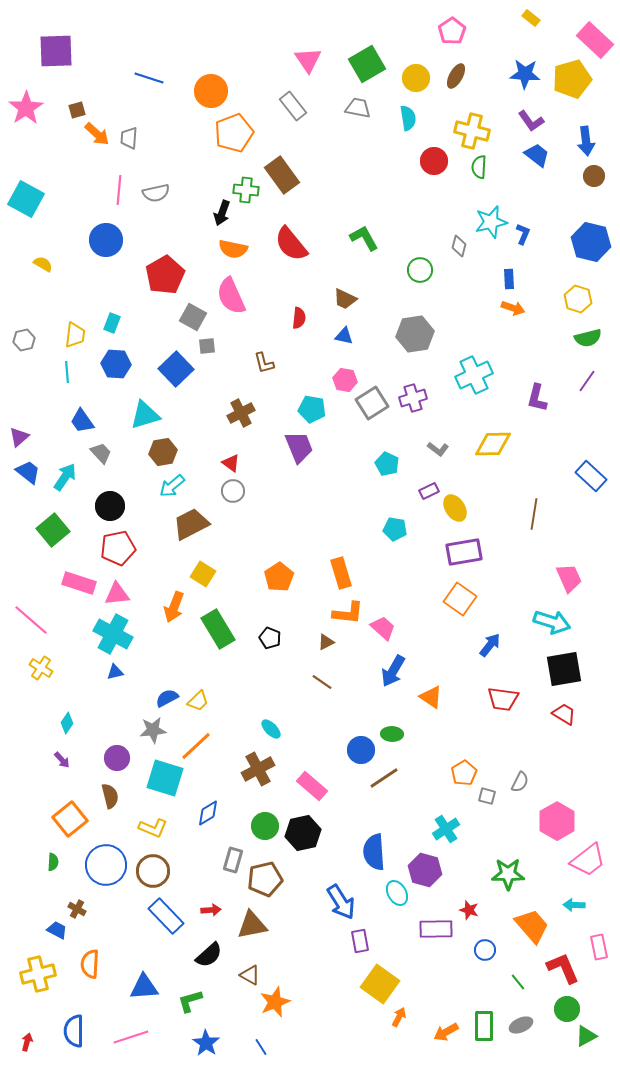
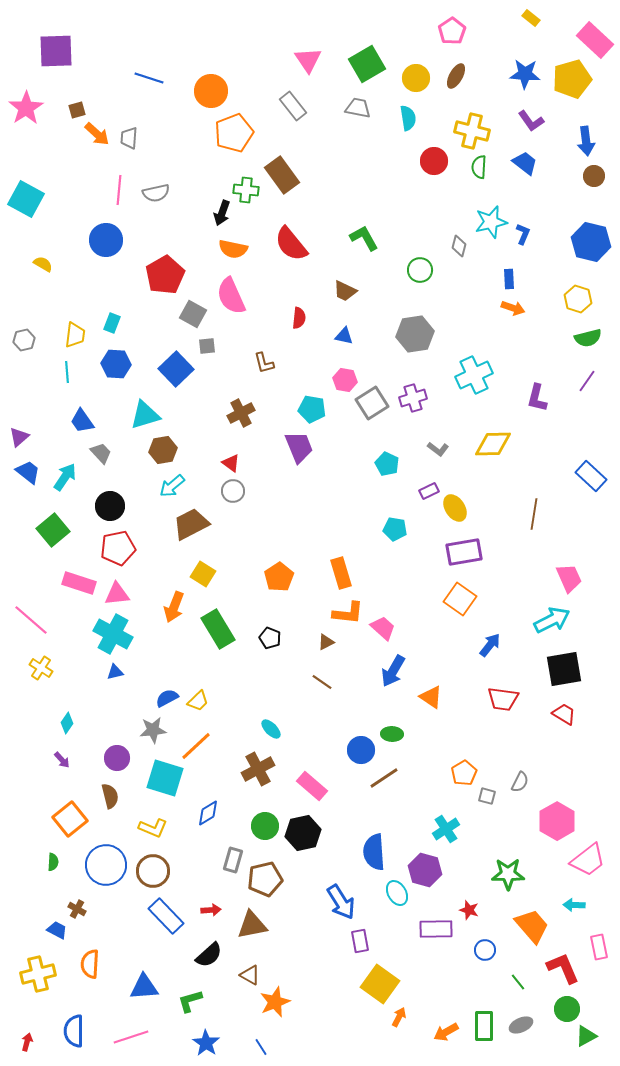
blue trapezoid at (537, 155): moved 12 px left, 8 px down
brown trapezoid at (345, 299): moved 8 px up
gray square at (193, 317): moved 3 px up
brown hexagon at (163, 452): moved 2 px up
cyan arrow at (552, 622): moved 2 px up; rotated 45 degrees counterclockwise
